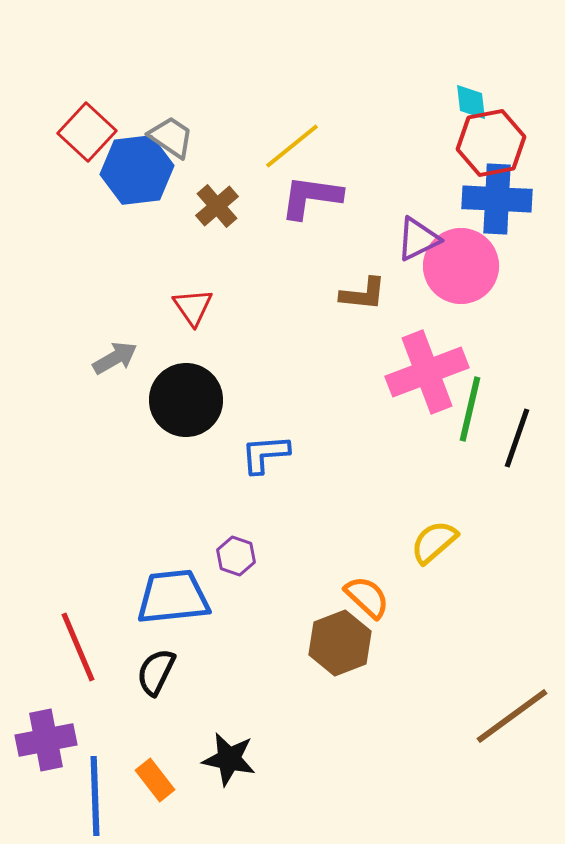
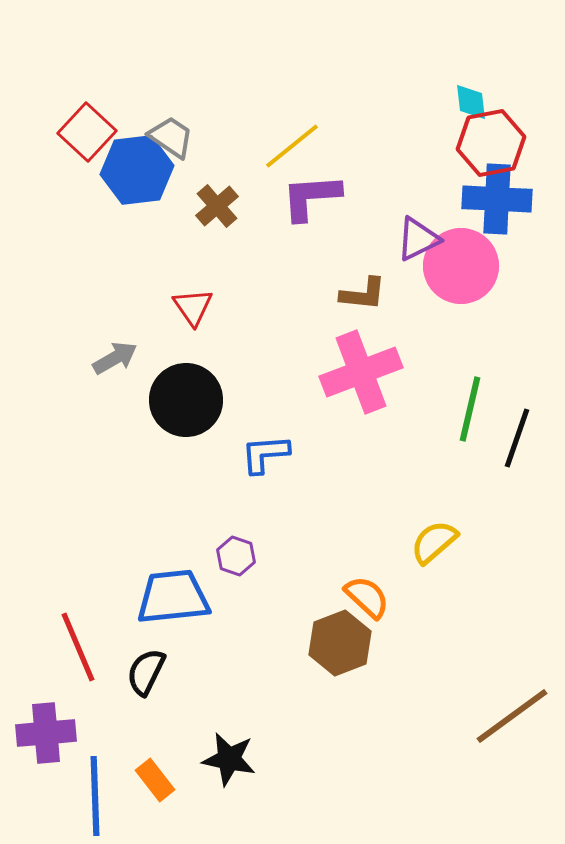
purple L-shape: rotated 12 degrees counterclockwise
pink cross: moved 66 px left
black semicircle: moved 10 px left
purple cross: moved 7 px up; rotated 6 degrees clockwise
